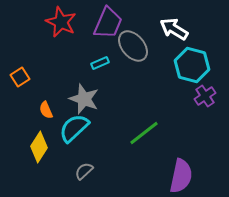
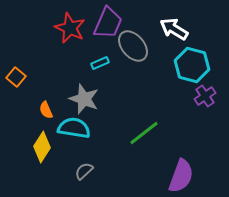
red star: moved 9 px right, 6 px down
orange square: moved 4 px left; rotated 18 degrees counterclockwise
cyan semicircle: rotated 52 degrees clockwise
yellow diamond: moved 3 px right
purple semicircle: rotated 8 degrees clockwise
